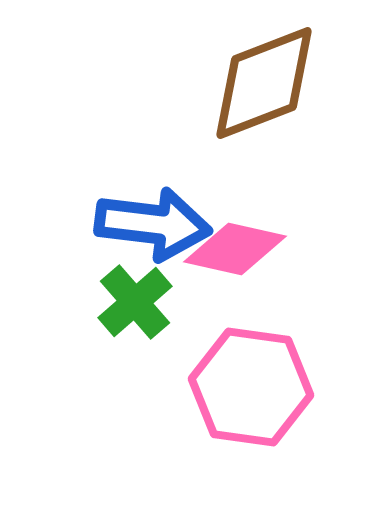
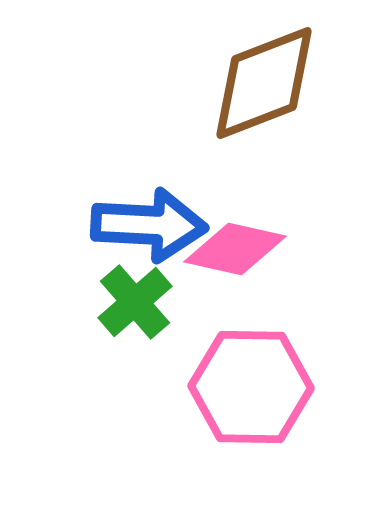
blue arrow: moved 4 px left, 1 px down; rotated 4 degrees counterclockwise
pink hexagon: rotated 7 degrees counterclockwise
